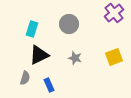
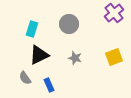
gray semicircle: rotated 128 degrees clockwise
